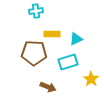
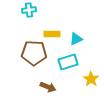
cyan cross: moved 7 px left, 1 px up
